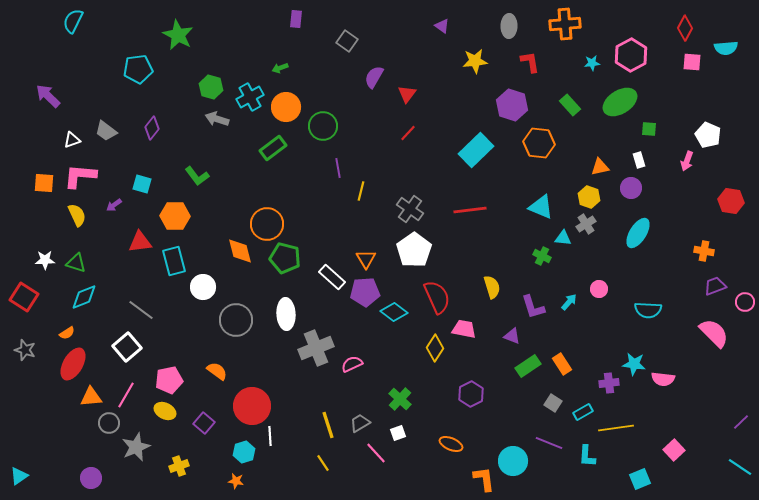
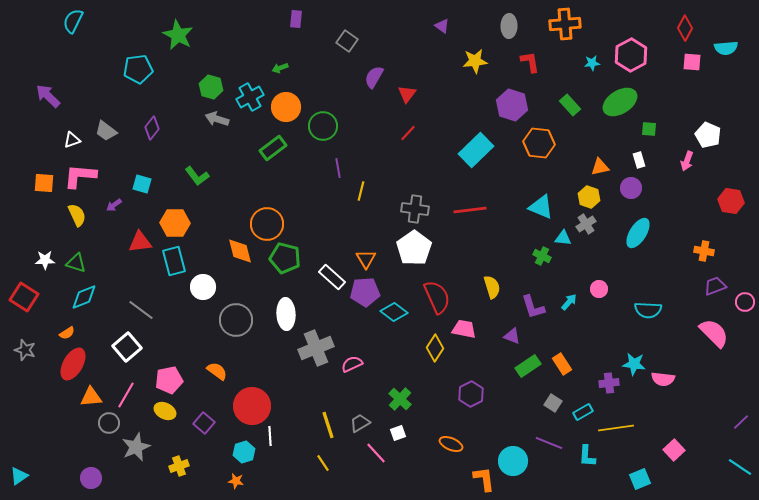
gray cross at (410, 209): moved 5 px right; rotated 28 degrees counterclockwise
orange hexagon at (175, 216): moved 7 px down
white pentagon at (414, 250): moved 2 px up
